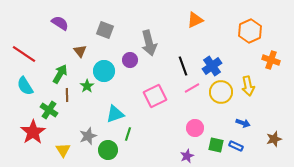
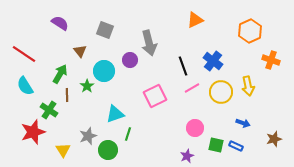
blue cross: moved 1 px right, 5 px up; rotated 18 degrees counterclockwise
red star: rotated 15 degrees clockwise
